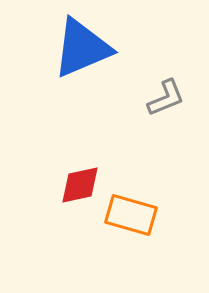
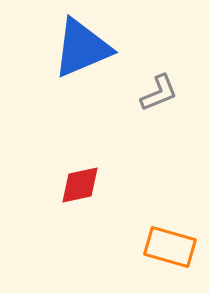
gray L-shape: moved 7 px left, 5 px up
orange rectangle: moved 39 px right, 32 px down
